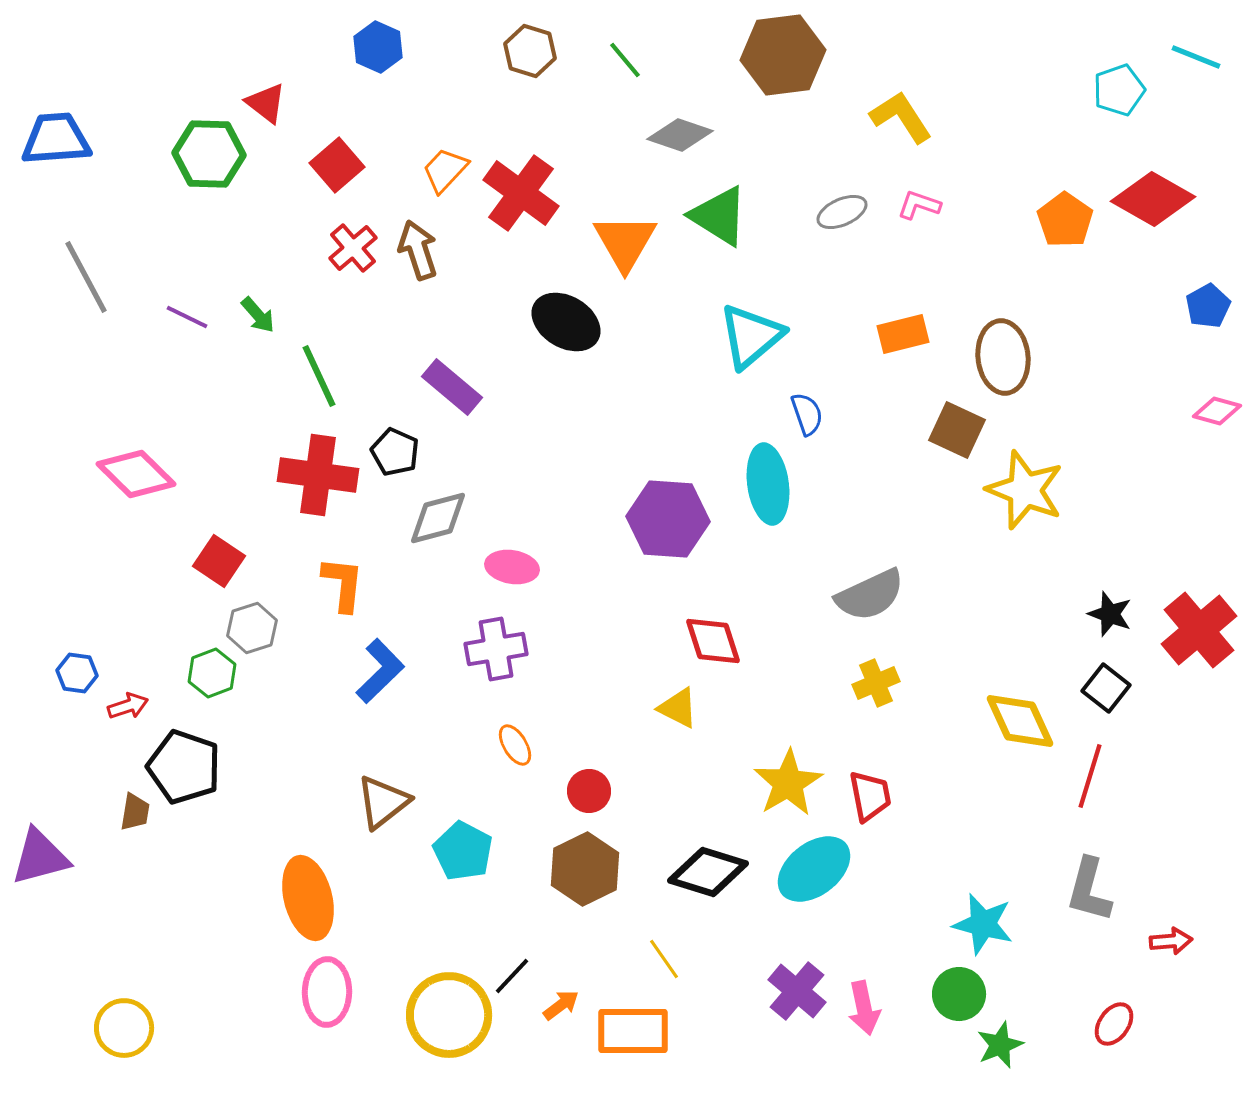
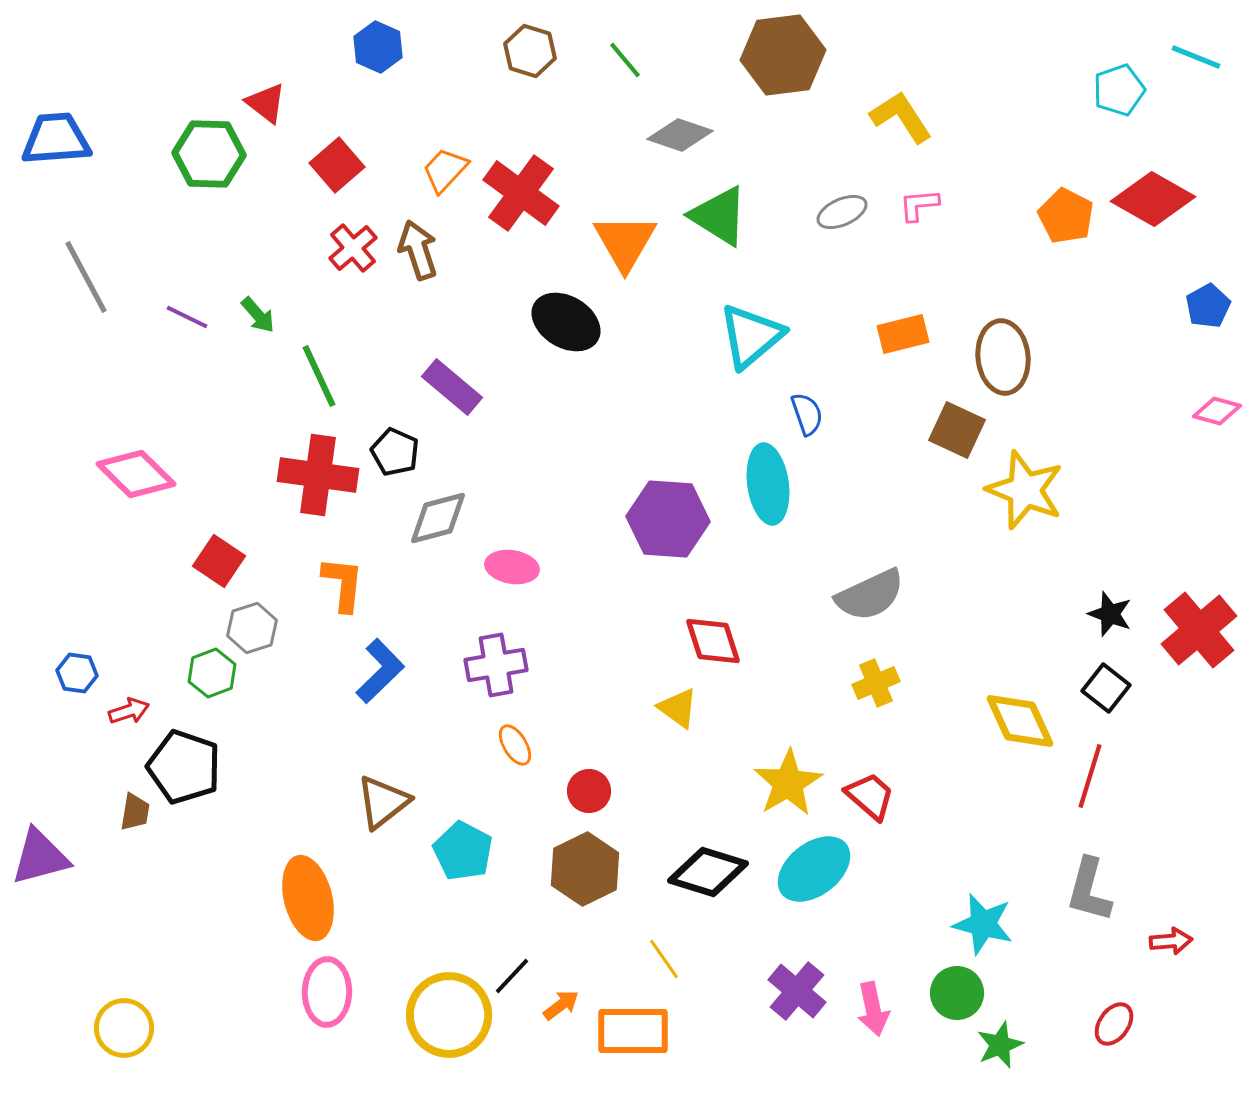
pink L-shape at (919, 205): rotated 24 degrees counterclockwise
orange pentagon at (1065, 220): moved 1 px right, 4 px up; rotated 8 degrees counterclockwise
purple cross at (496, 649): moved 16 px down
red arrow at (128, 706): moved 1 px right, 5 px down
yellow triangle at (678, 708): rotated 9 degrees clockwise
red trapezoid at (870, 796): rotated 38 degrees counterclockwise
green circle at (959, 994): moved 2 px left, 1 px up
pink arrow at (864, 1008): moved 9 px right, 1 px down
